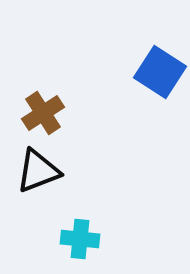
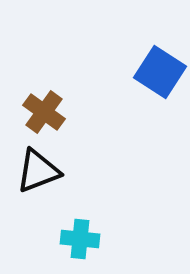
brown cross: moved 1 px right, 1 px up; rotated 21 degrees counterclockwise
